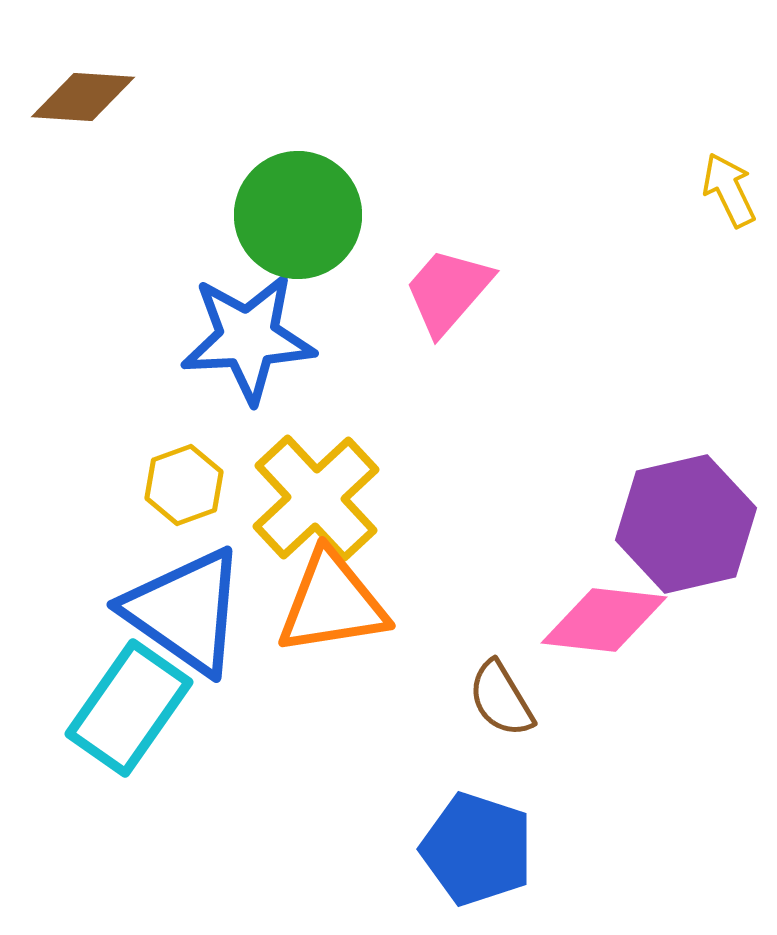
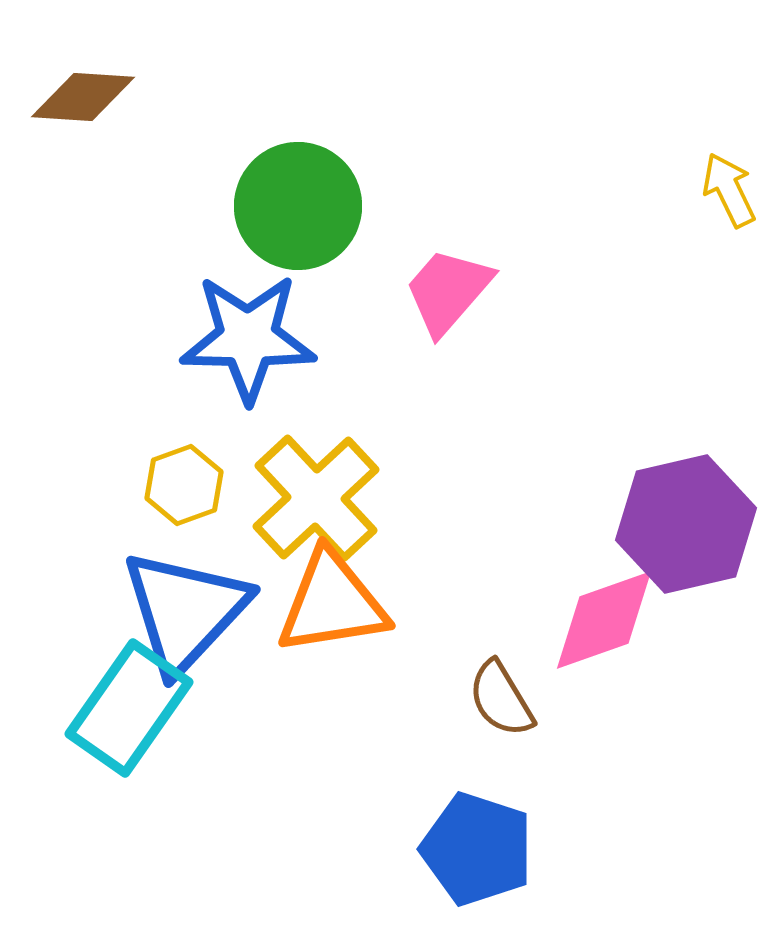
green circle: moved 9 px up
blue star: rotated 4 degrees clockwise
blue triangle: rotated 38 degrees clockwise
pink diamond: rotated 26 degrees counterclockwise
